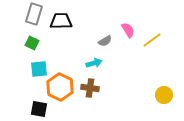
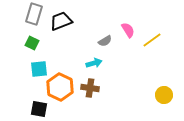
black trapezoid: rotated 20 degrees counterclockwise
